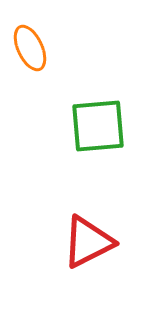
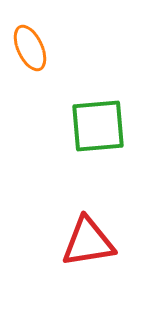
red triangle: rotated 18 degrees clockwise
